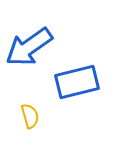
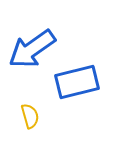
blue arrow: moved 3 px right, 2 px down
